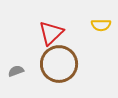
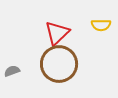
red triangle: moved 6 px right
gray semicircle: moved 4 px left
